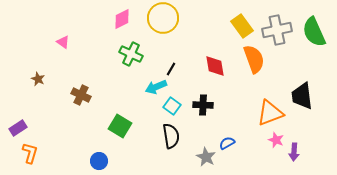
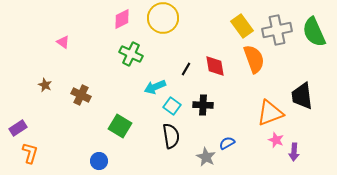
black line: moved 15 px right
brown star: moved 7 px right, 6 px down
cyan arrow: moved 1 px left
